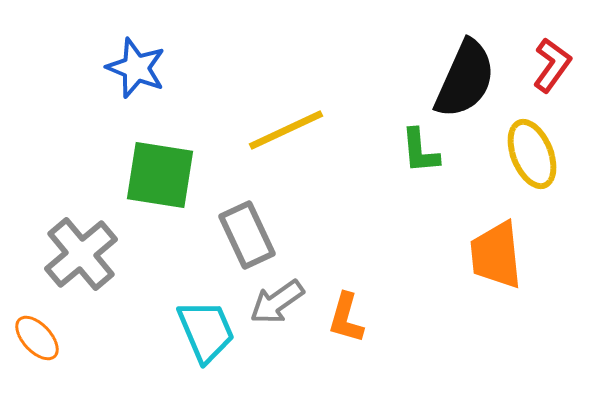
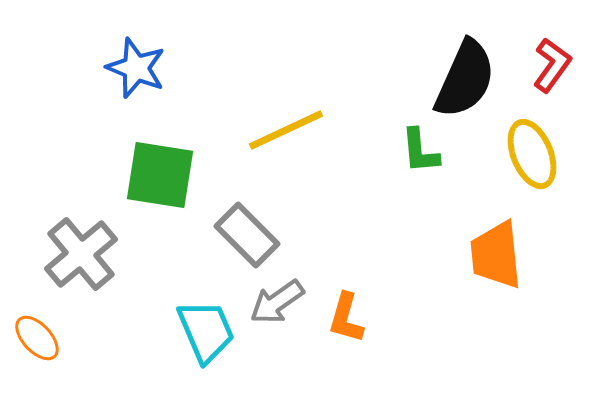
gray rectangle: rotated 20 degrees counterclockwise
